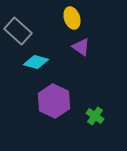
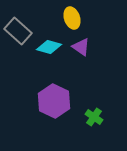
cyan diamond: moved 13 px right, 15 px up
green cross: moved 1 px left, 1 px down
